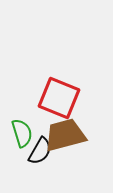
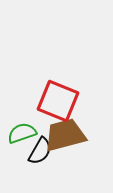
red square: moved 1 px left, 3 px down
green semicircle: rotated 92 degrees counterclockwise
